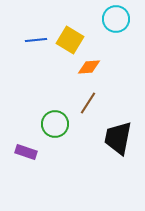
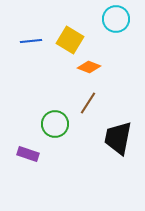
blue line: moved 5 px left, 1 px down
orange diamond: rotated 25 degrees clockwise
purple rectangle: moved 2 px right, 2 px down
